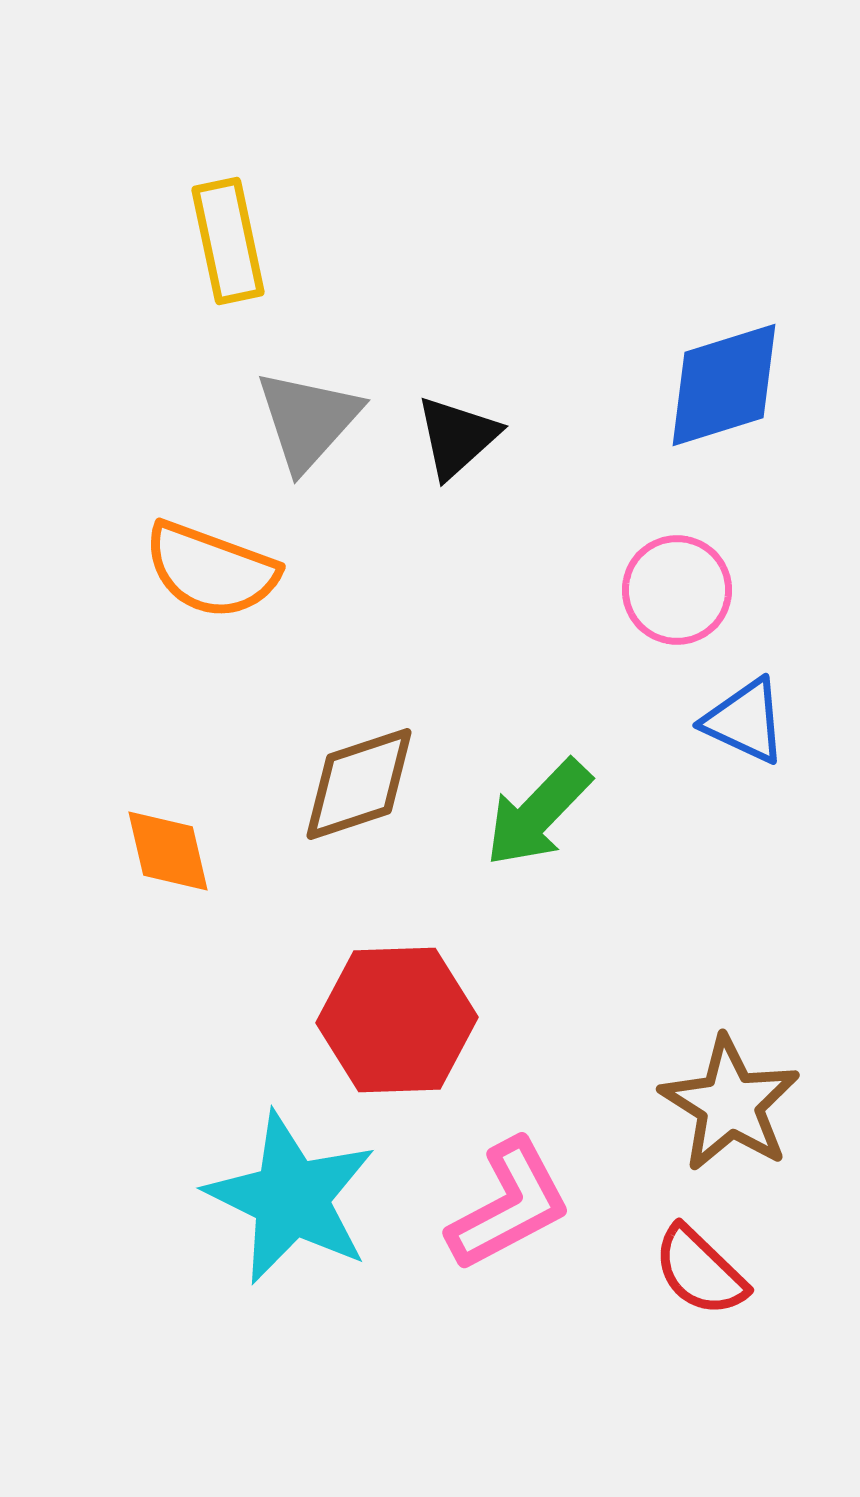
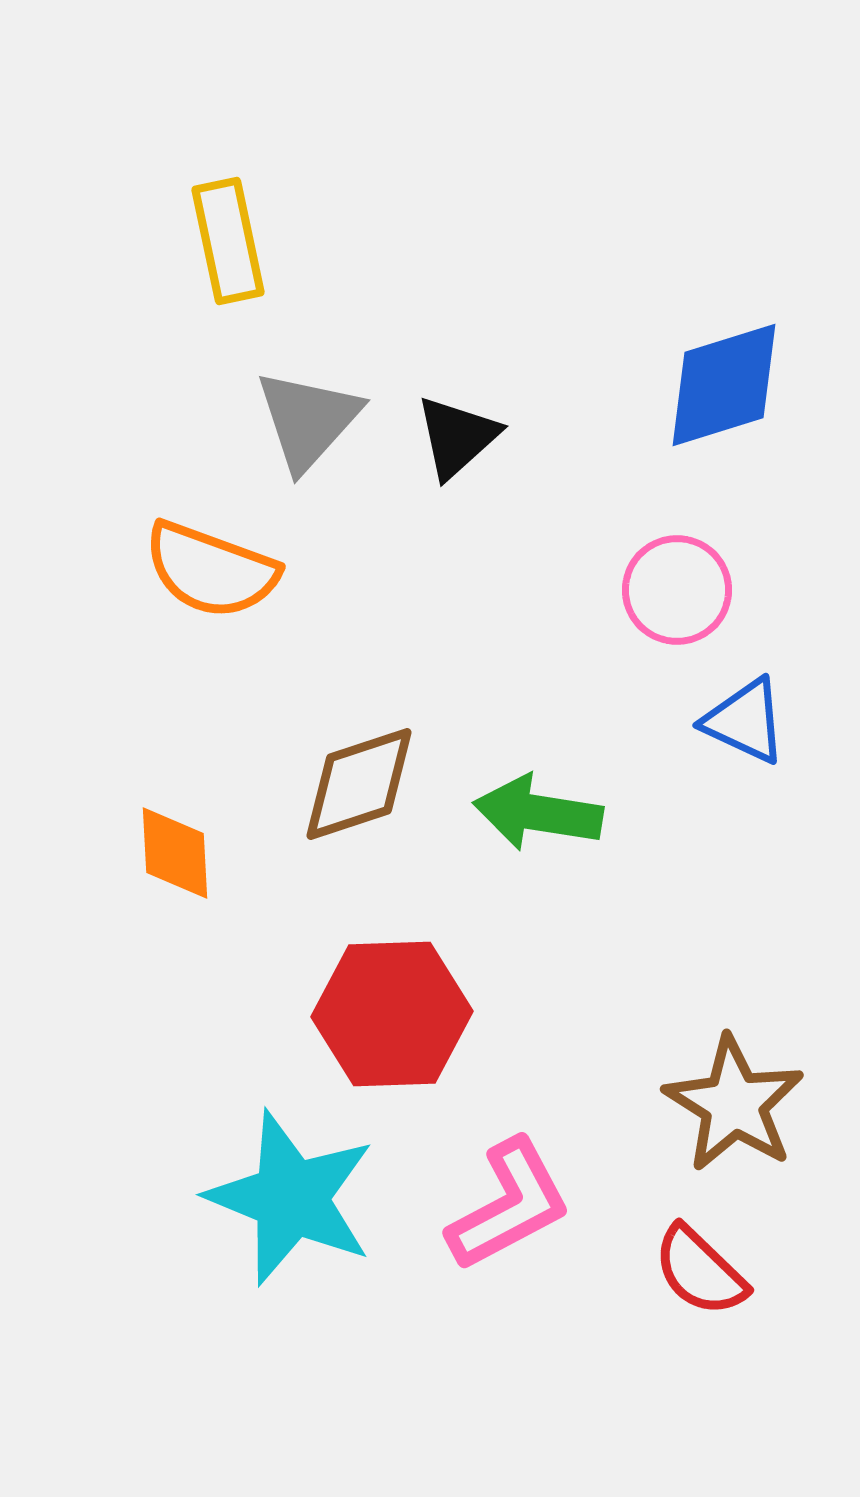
green arrow: rotated 55 degrees clockwise
orange diamond: moved 7 px right, 2 px down; rotated 10 degrees clockwise
red hexagon: moved 5 px left, 6 px up
brown star: moved 4 px right
cyan star: rotated 4 degrees counterclockwise
